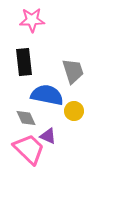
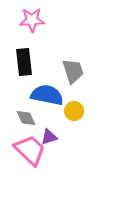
purple triangle: moved 1 px right, 1 px down; rotated 42 degrees counterclockwise
pink trapezoid: moved 1 px right, 1 px down
